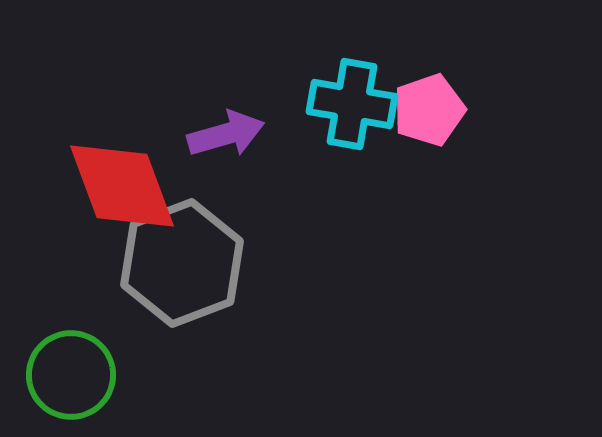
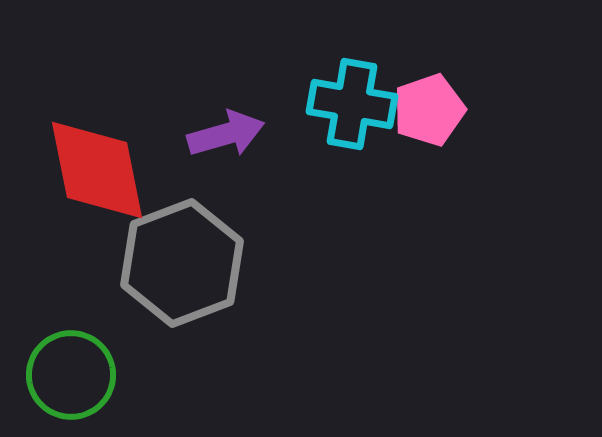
red diamond: moved 25 px left, 16 px up; rotated 9 degrees clockwise
